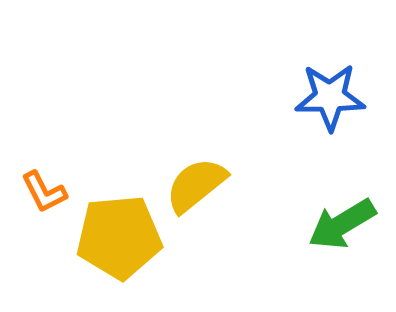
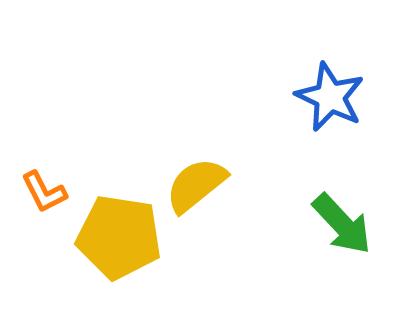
blue star: rotated 26 degrees clockwise
green arrow: rotated 102 degrees counterclockwise
yellow pentagon: rotated 14 degrees clockwise
